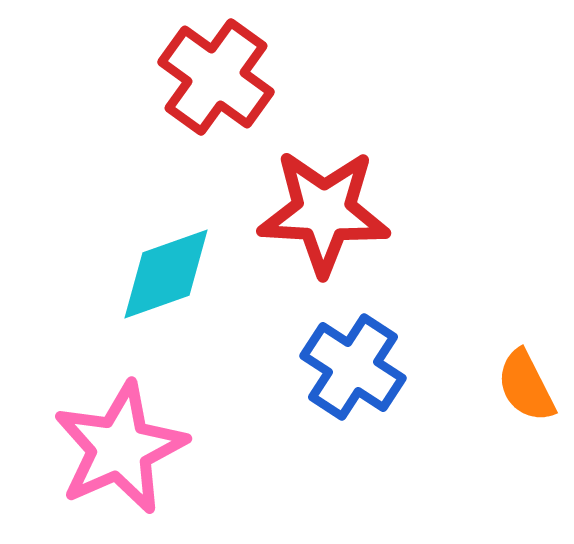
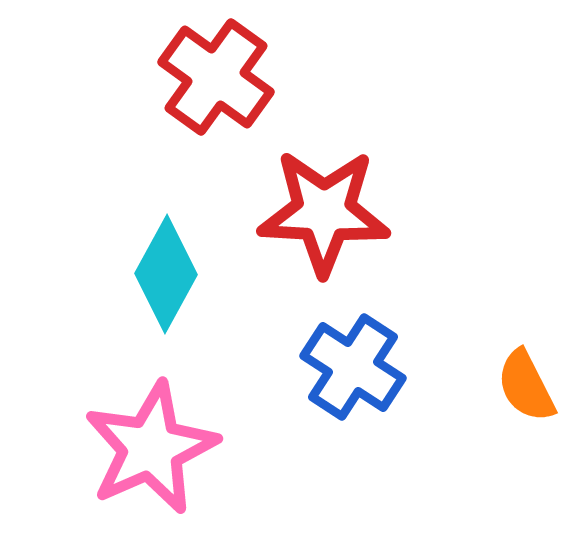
cyan diamond: rotated 42 degrees counterclockwise
pink star: moved 31 px right
